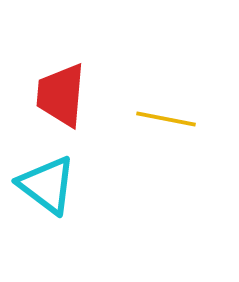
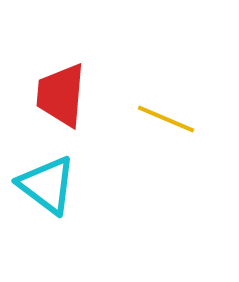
yellow line: rotated 12 degrees clockwise
